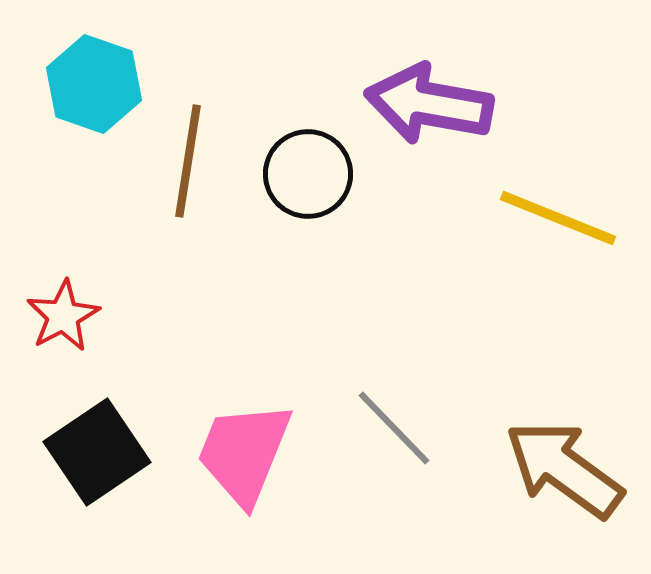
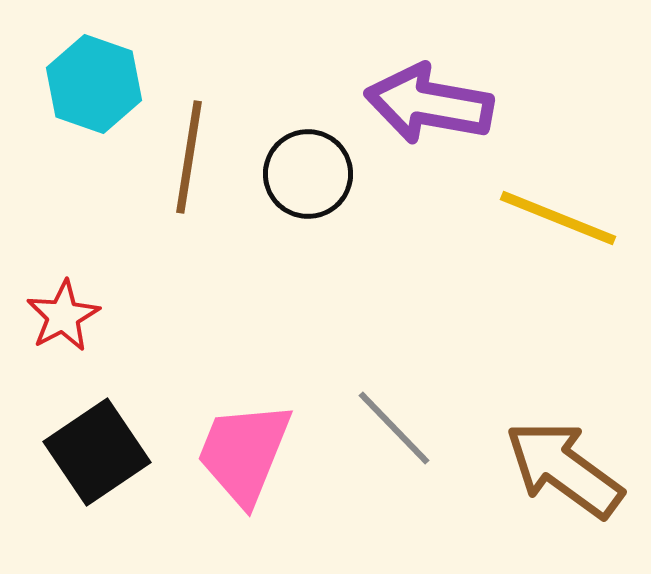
brown line: moved 1 px right, 4 px up
